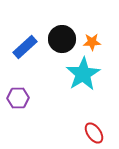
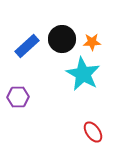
blue rectangle: moved 2 px right, 1 px up
cyan star: rotated 12 degrees counterclockwise
purple hexagon: moved 1 px up
red ellipse: moved 1 px left, 1 px up
